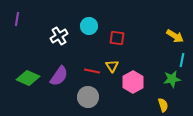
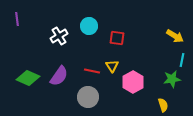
purple line: rotated 16 degrees counterclockwise
